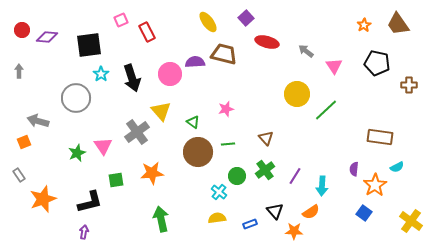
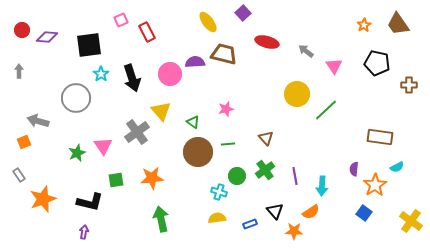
purple square at (246, 18): moved 3 px left, 5 px up
orange star at (152, 173): moved 5 px down
purple line at (295, 176): rotated 42 degrees counterclockwise
cyan cross at (219, 192): rotated 21 degrees counterclockwise
black L-shape at (90, 202): rotated 28 degrees clockwise
